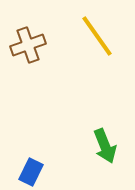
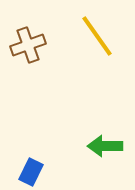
green arrow: rotated 112 degrees clockwise
